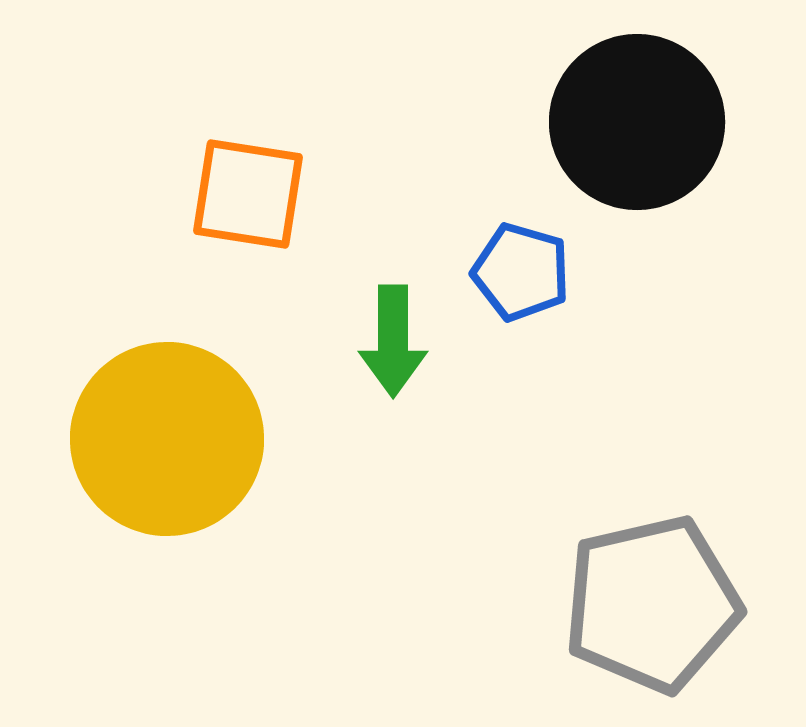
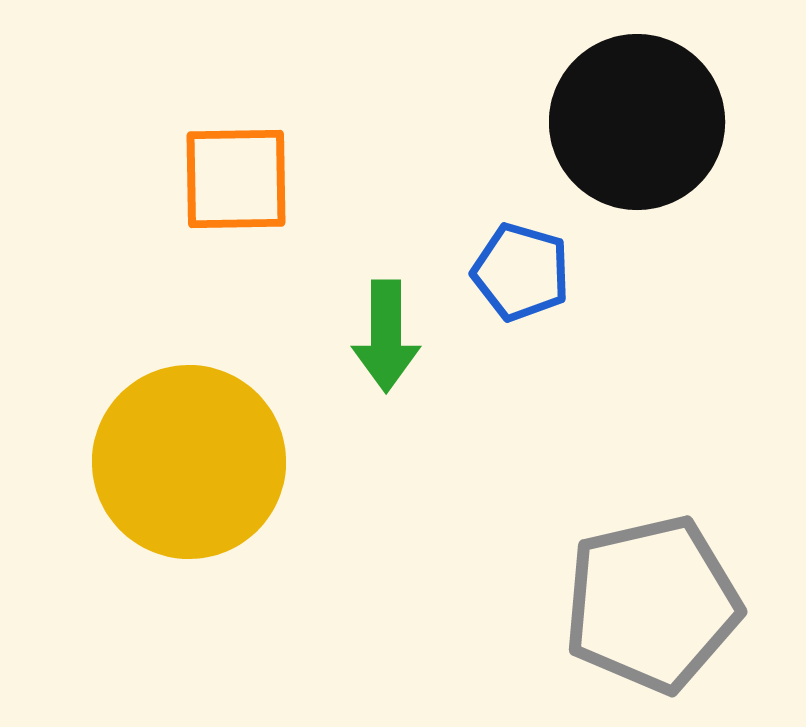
orange square: moved 12 px left, 15 px up; rotated 10 degrees counterclockwise
green arrow: moved 7 px left, 5 px up
yellow circle: moved 22 px right, 23 px down
